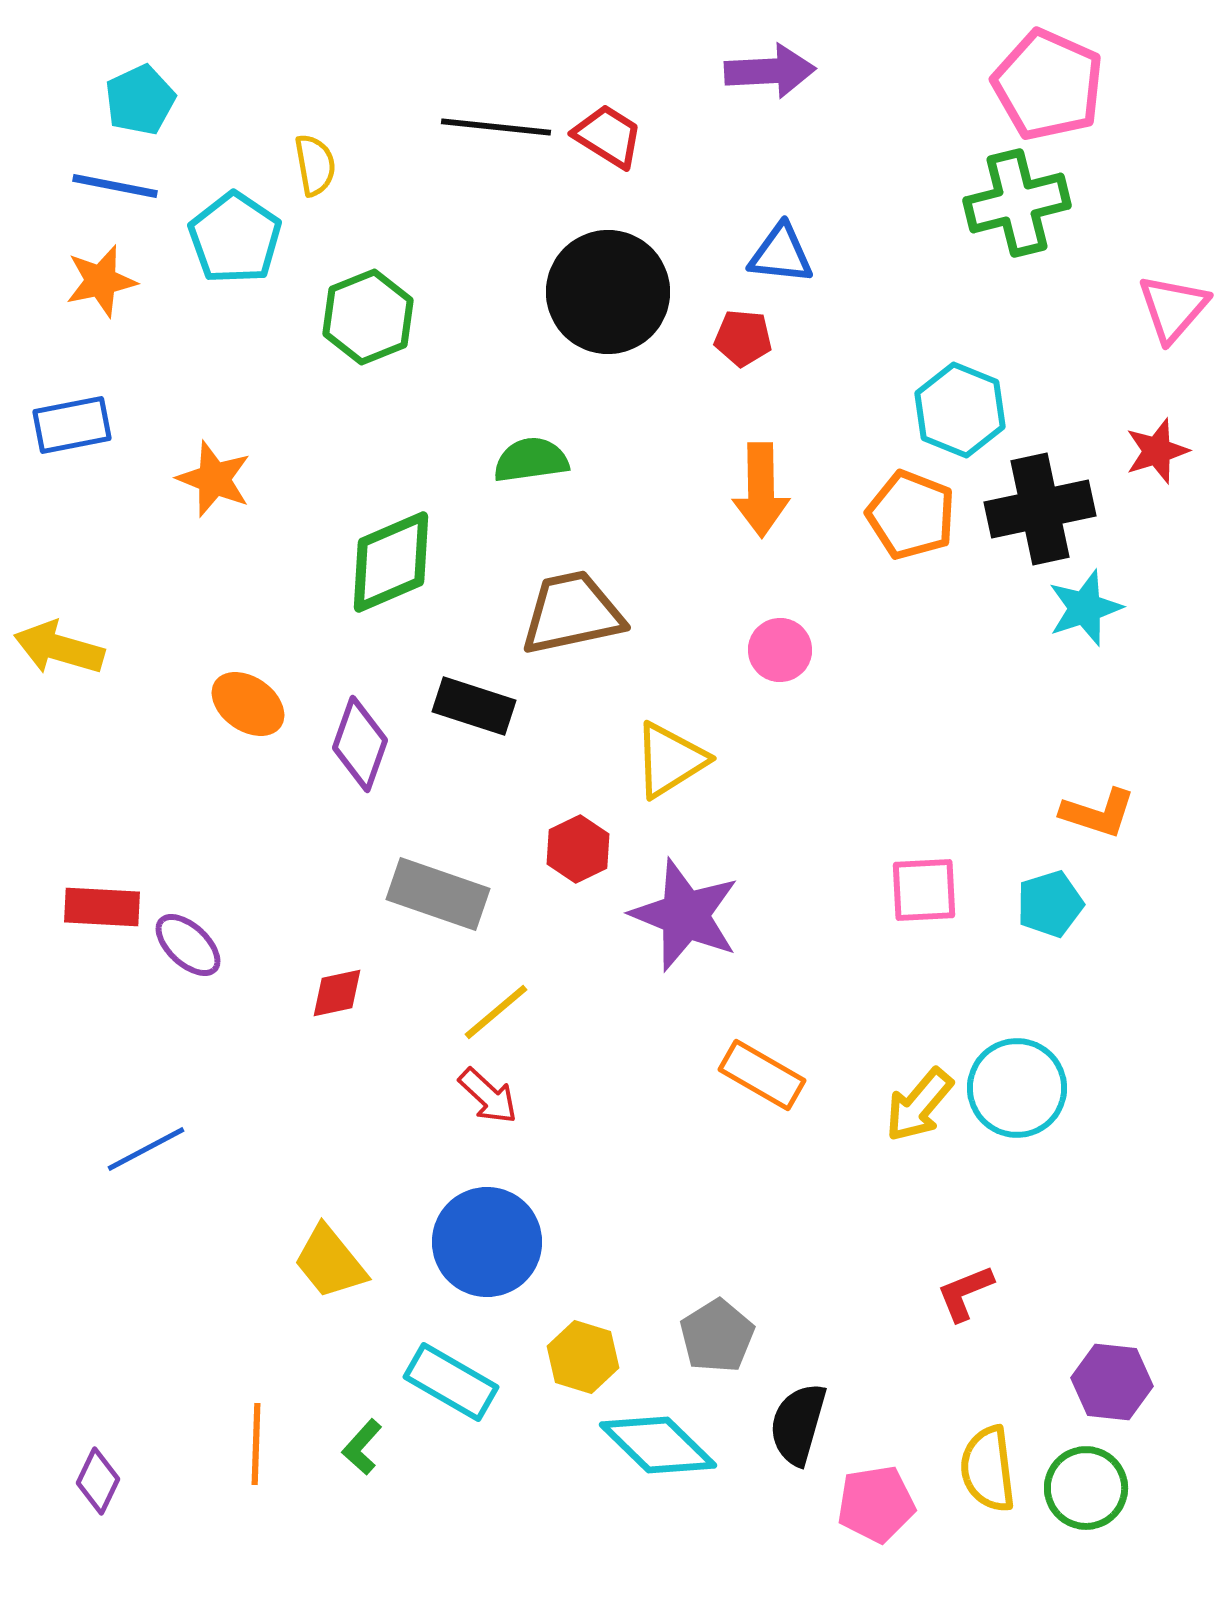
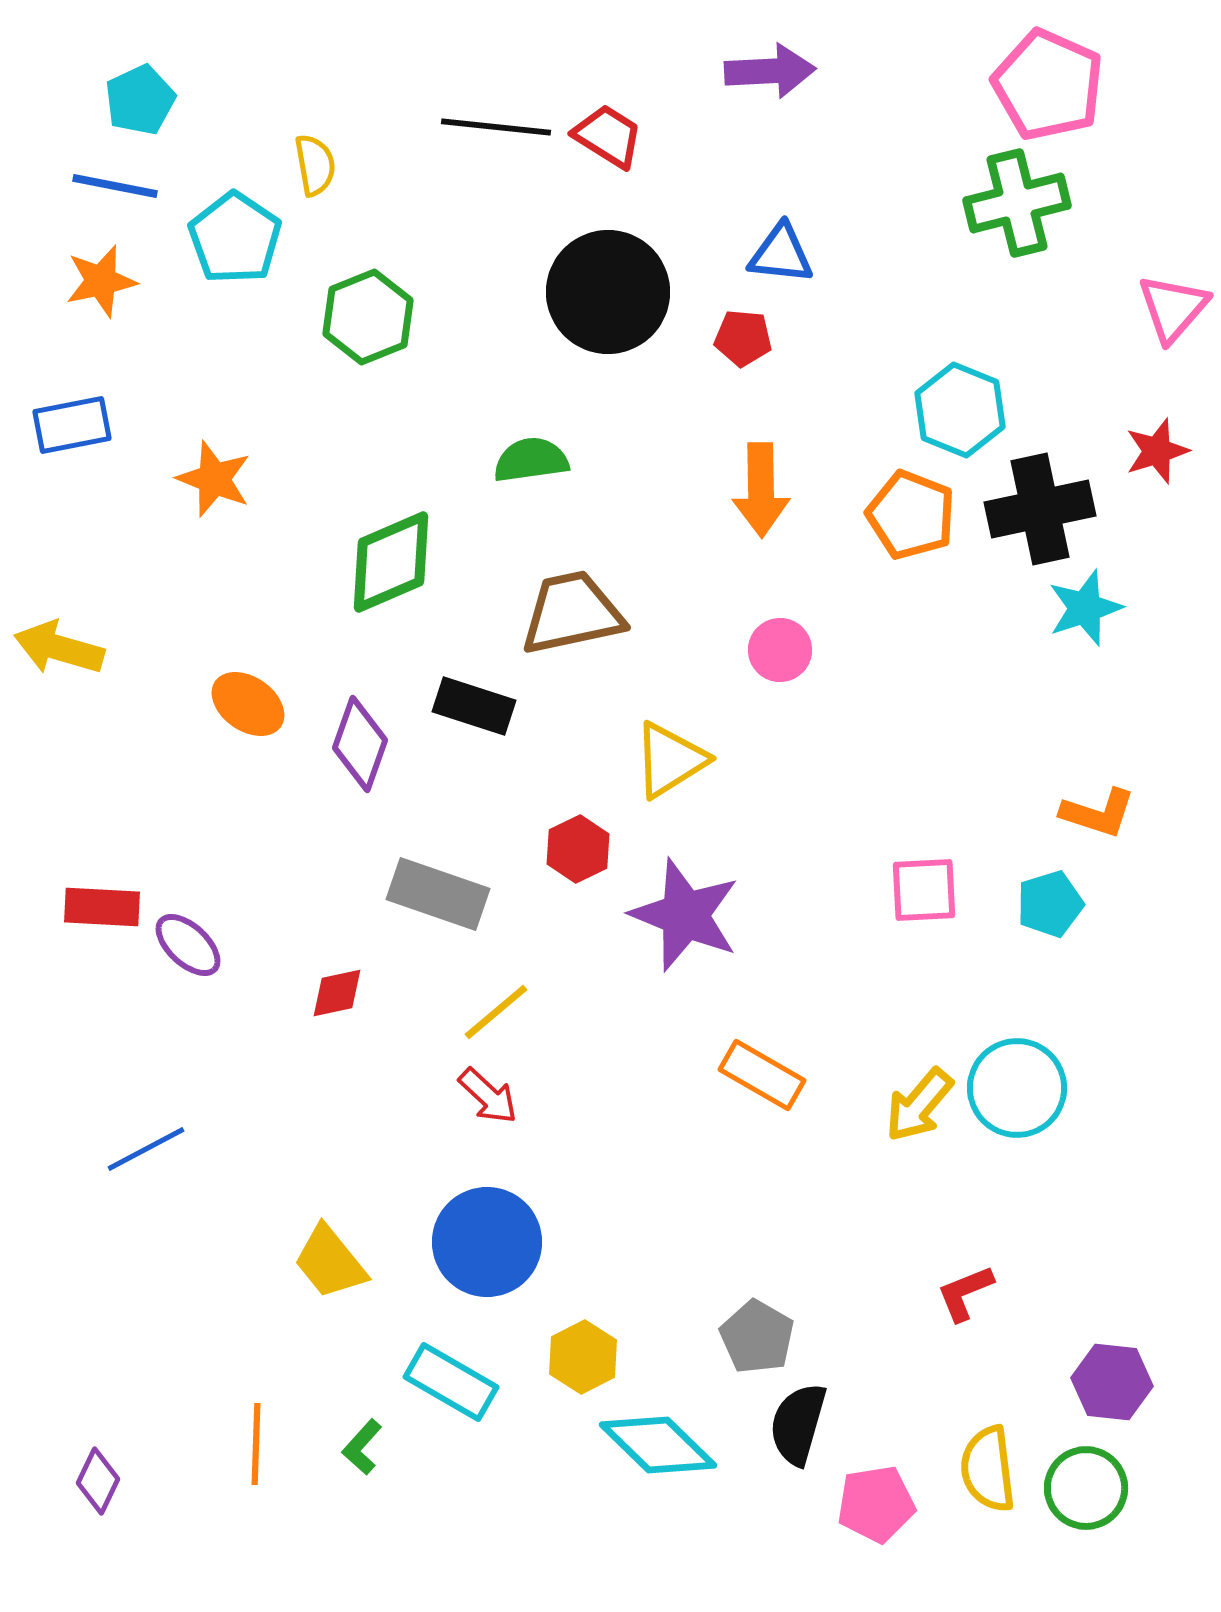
gray pentagon at (717, 1336): moved 40 px right, 1 px down; rotated 10 degrees counterclockwise
yellow hexagon at (583, 1357): rotated 16 degrees clockwise
